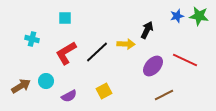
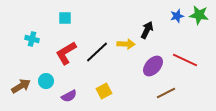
green star: moved 1 px up
brown line: moved 2 px right, 2 px up
